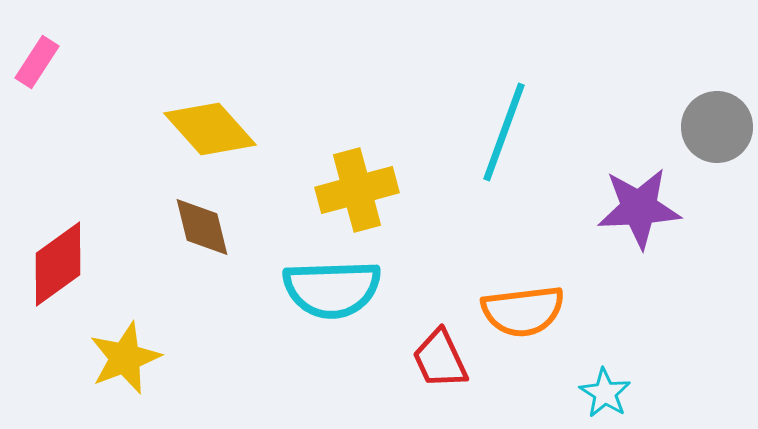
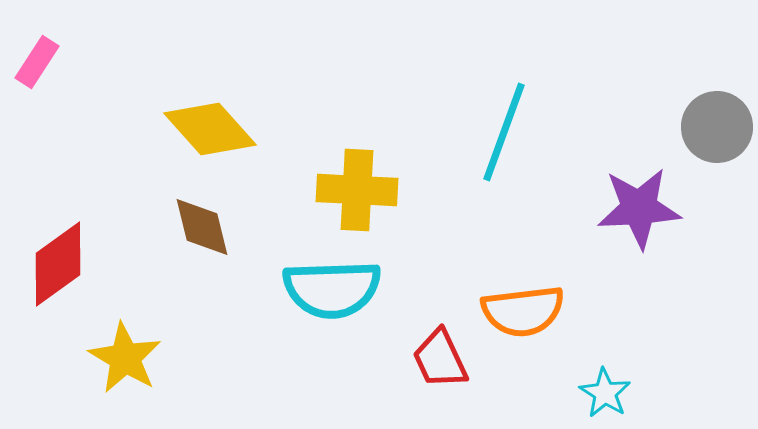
yellow cross: rotated 18 degrees clockwise
yellow star: rotated 20 degrees counterclockwise
